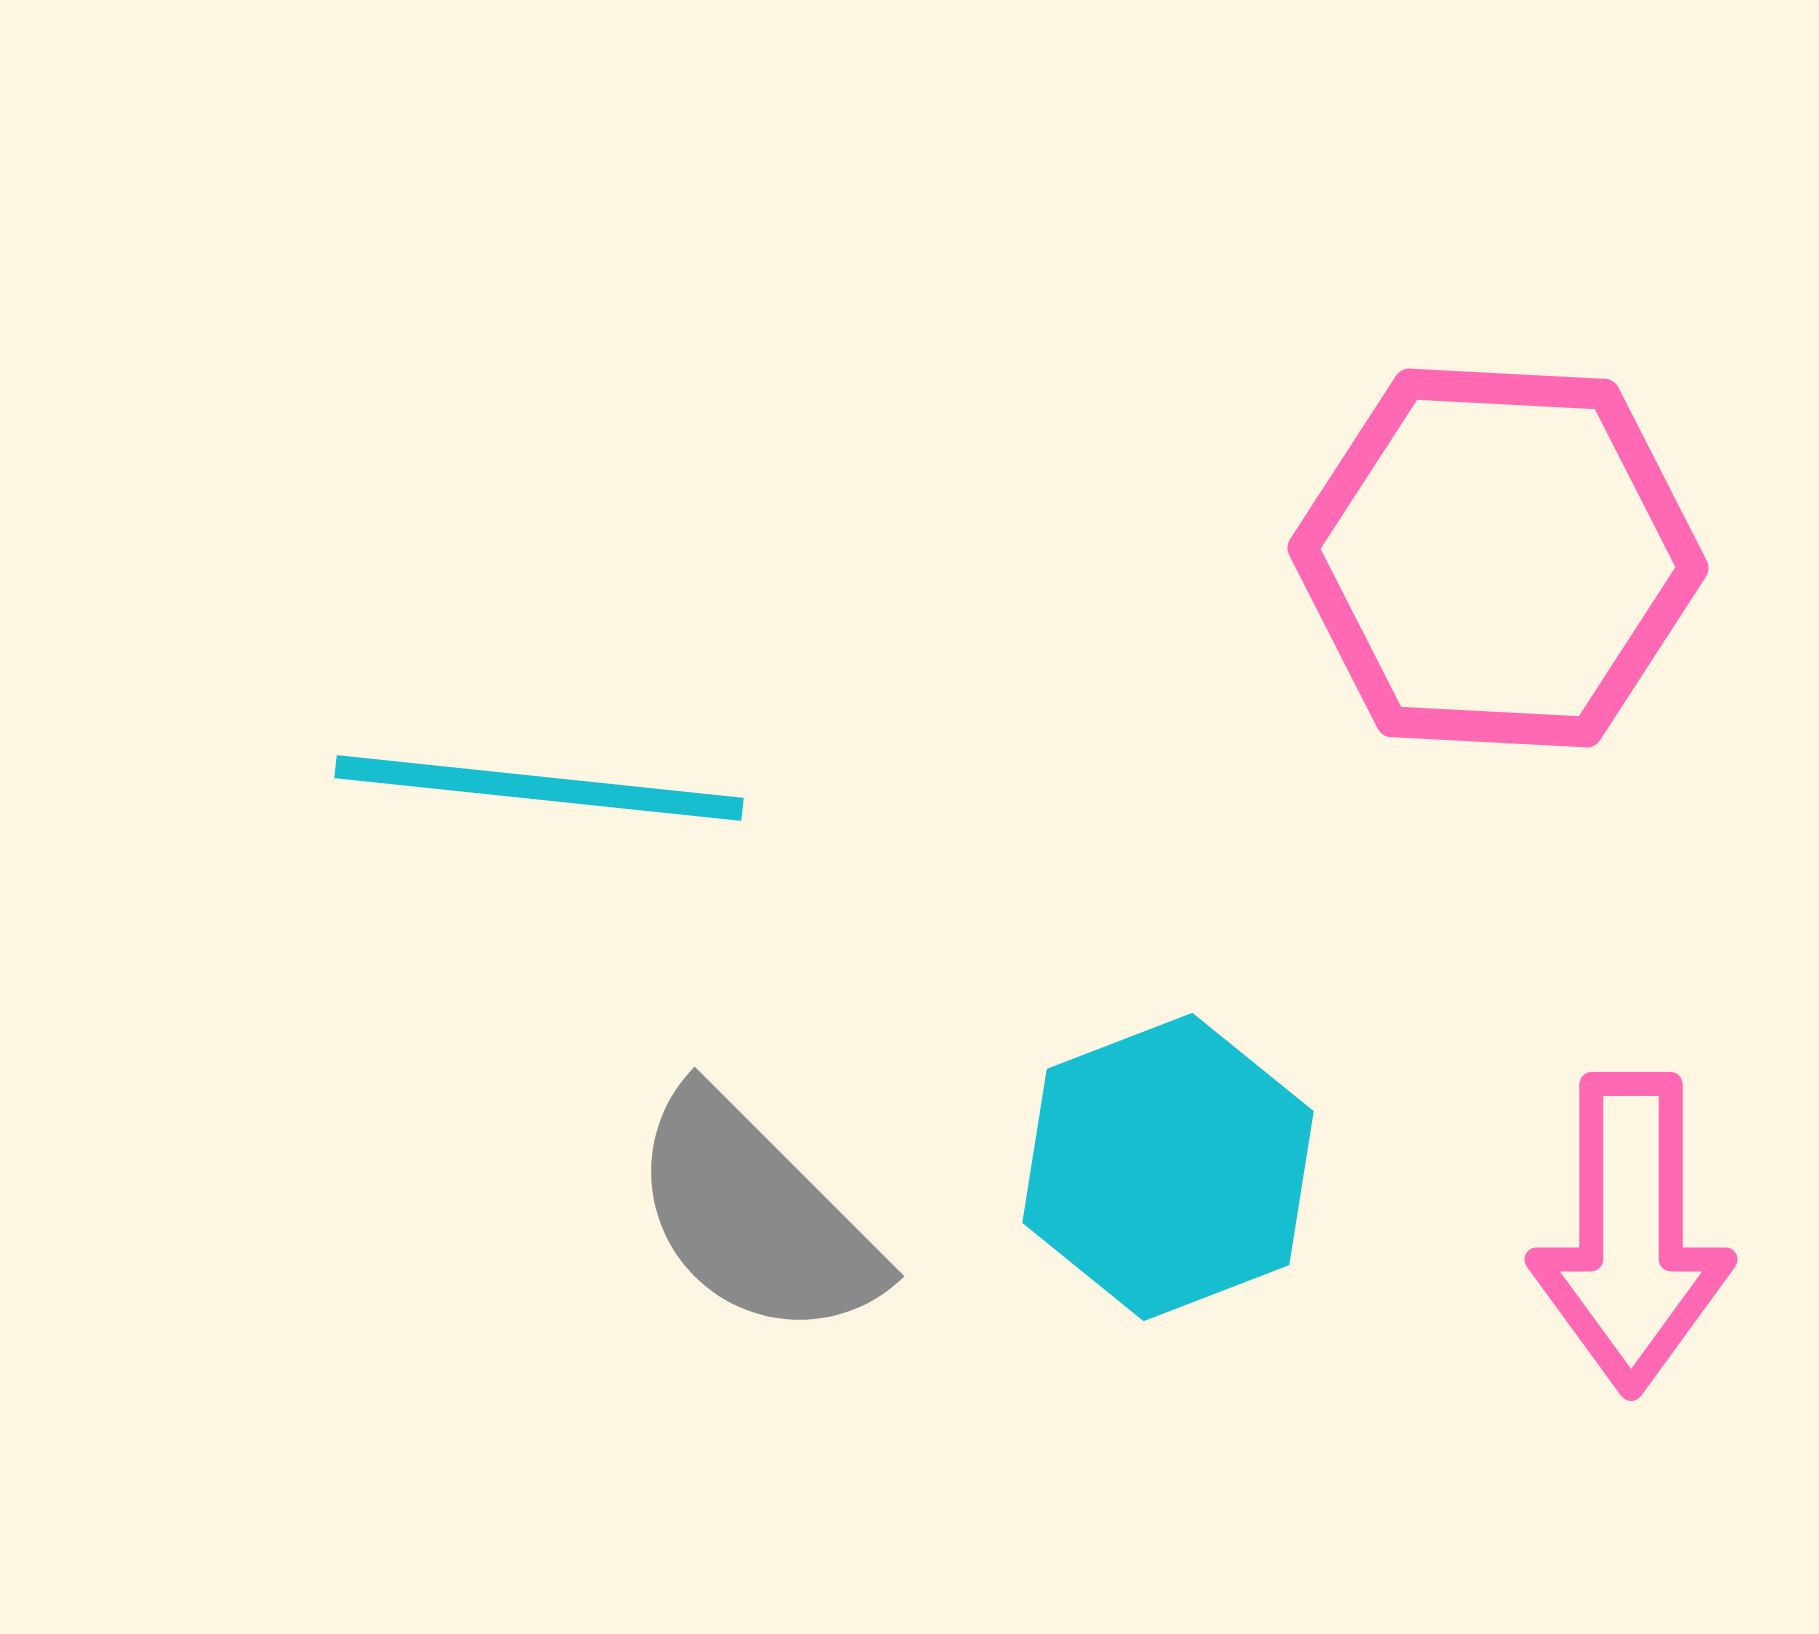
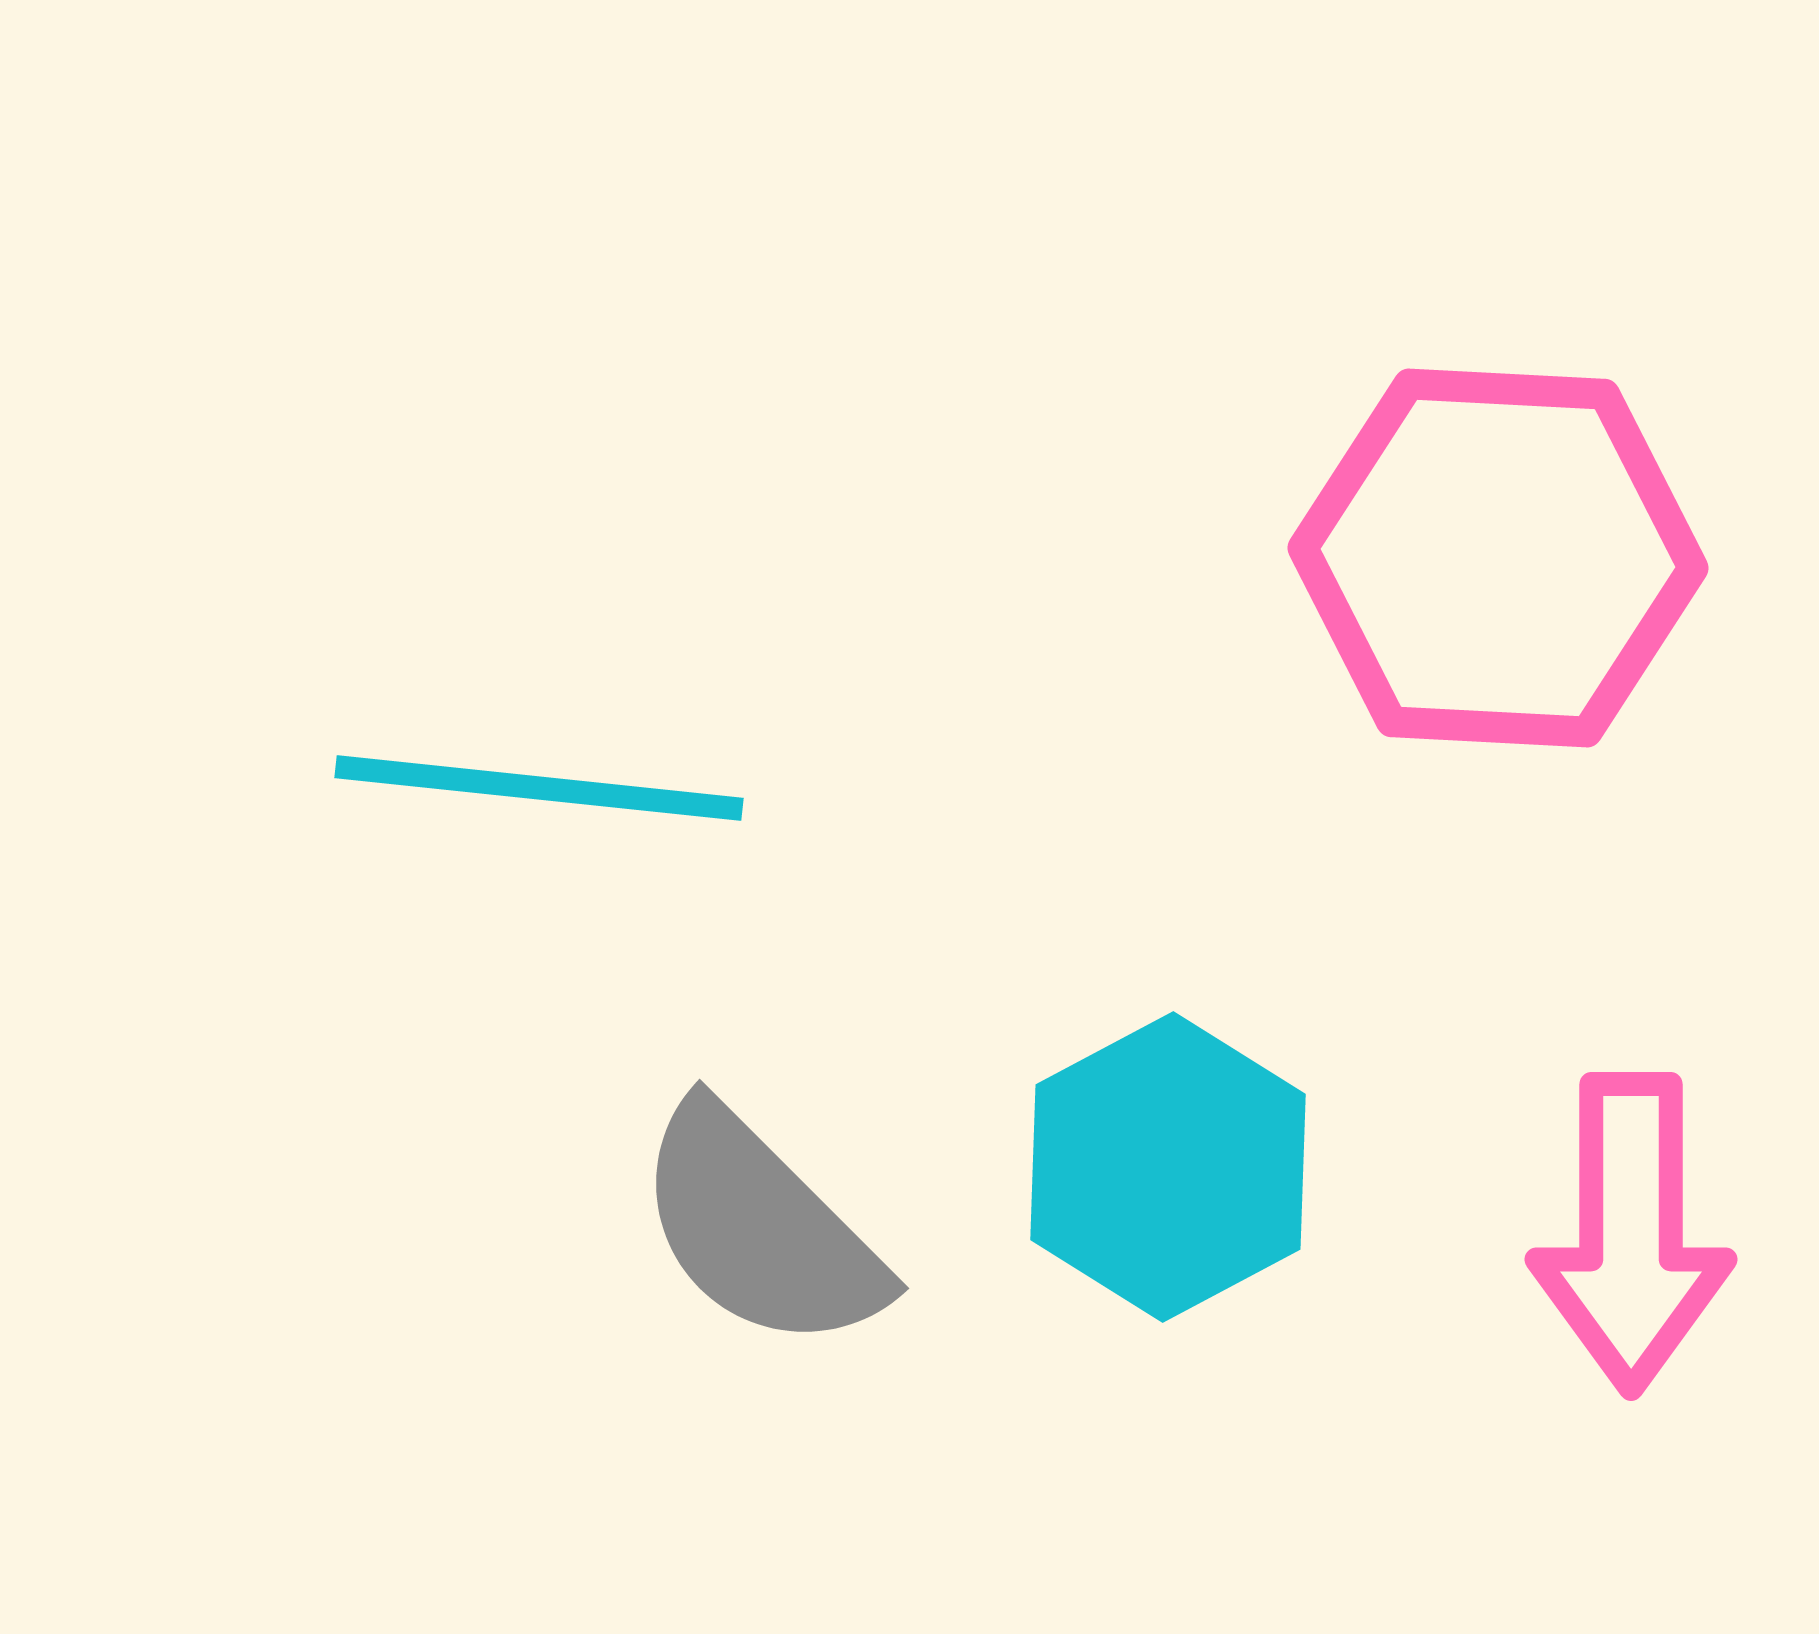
cyan hexagon: rotated 7 degrees counterclockwise
gray semicircle: moved 5 px right, 12 px down
